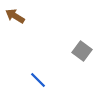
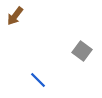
brown arrow: rotated 84 degrees counterclockwise
